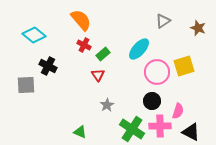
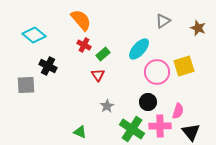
black circle: moved 4 px left, 1 px down
gray star: moved 1 px down
black triangle: rotated 24 degrees clockwise
